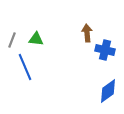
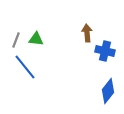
gray line: moved 4 px right
blue cross: moved 1 px down
blue line: rotated 16 degrees counterclockwise
blue diamond: rotated 15 degrees counterclockwise
